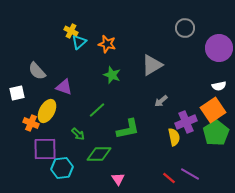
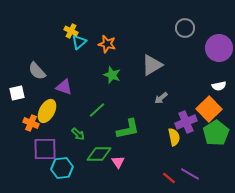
gray arrow: moved 3 px up
orange square: moved 4 px left, 1 px up; rotated 10 degrees counterclockwise
pink triangle: moved 17 px up
